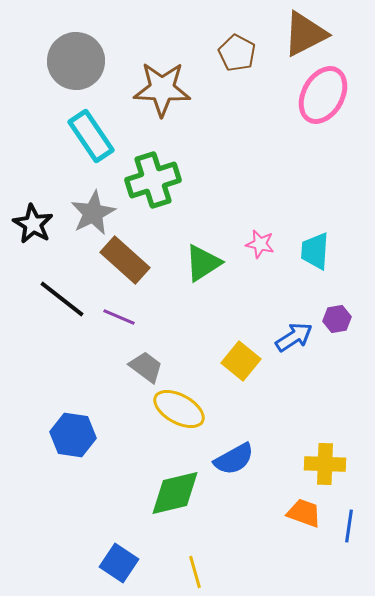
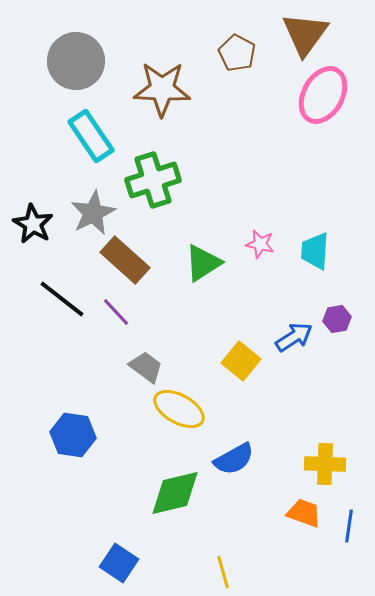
brown triangle: rotated 27 degrees counterclockwise
purple line: moved 3 px left, 5 px up; rotated 24 degrees clockwise
yellow line: moved 28 px right
